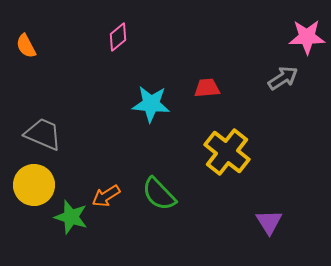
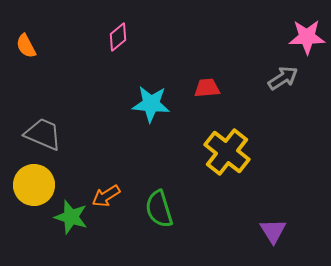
green semicircle: moved 15 px down; rotated 27 degrees clockwise
purple triangle: moved 4 px right, 9 px down
